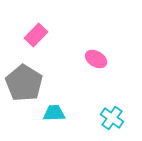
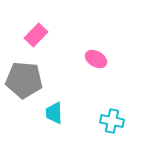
gray pentagon: moved 3 px up; rotated 27 degrees counterclockwise
cyan trapezoid: rotated 90 degrees counterclockwise
cyan cross: moved 3 px down; rotated 25 degrees counterclockwise
